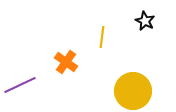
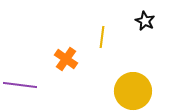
orange cross: moved 3 px up
purple line: rotated 32 degrees clockwise
